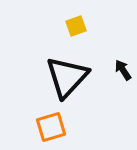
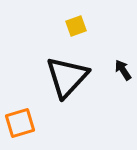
orange square: moved 31 px left, 4 px up
